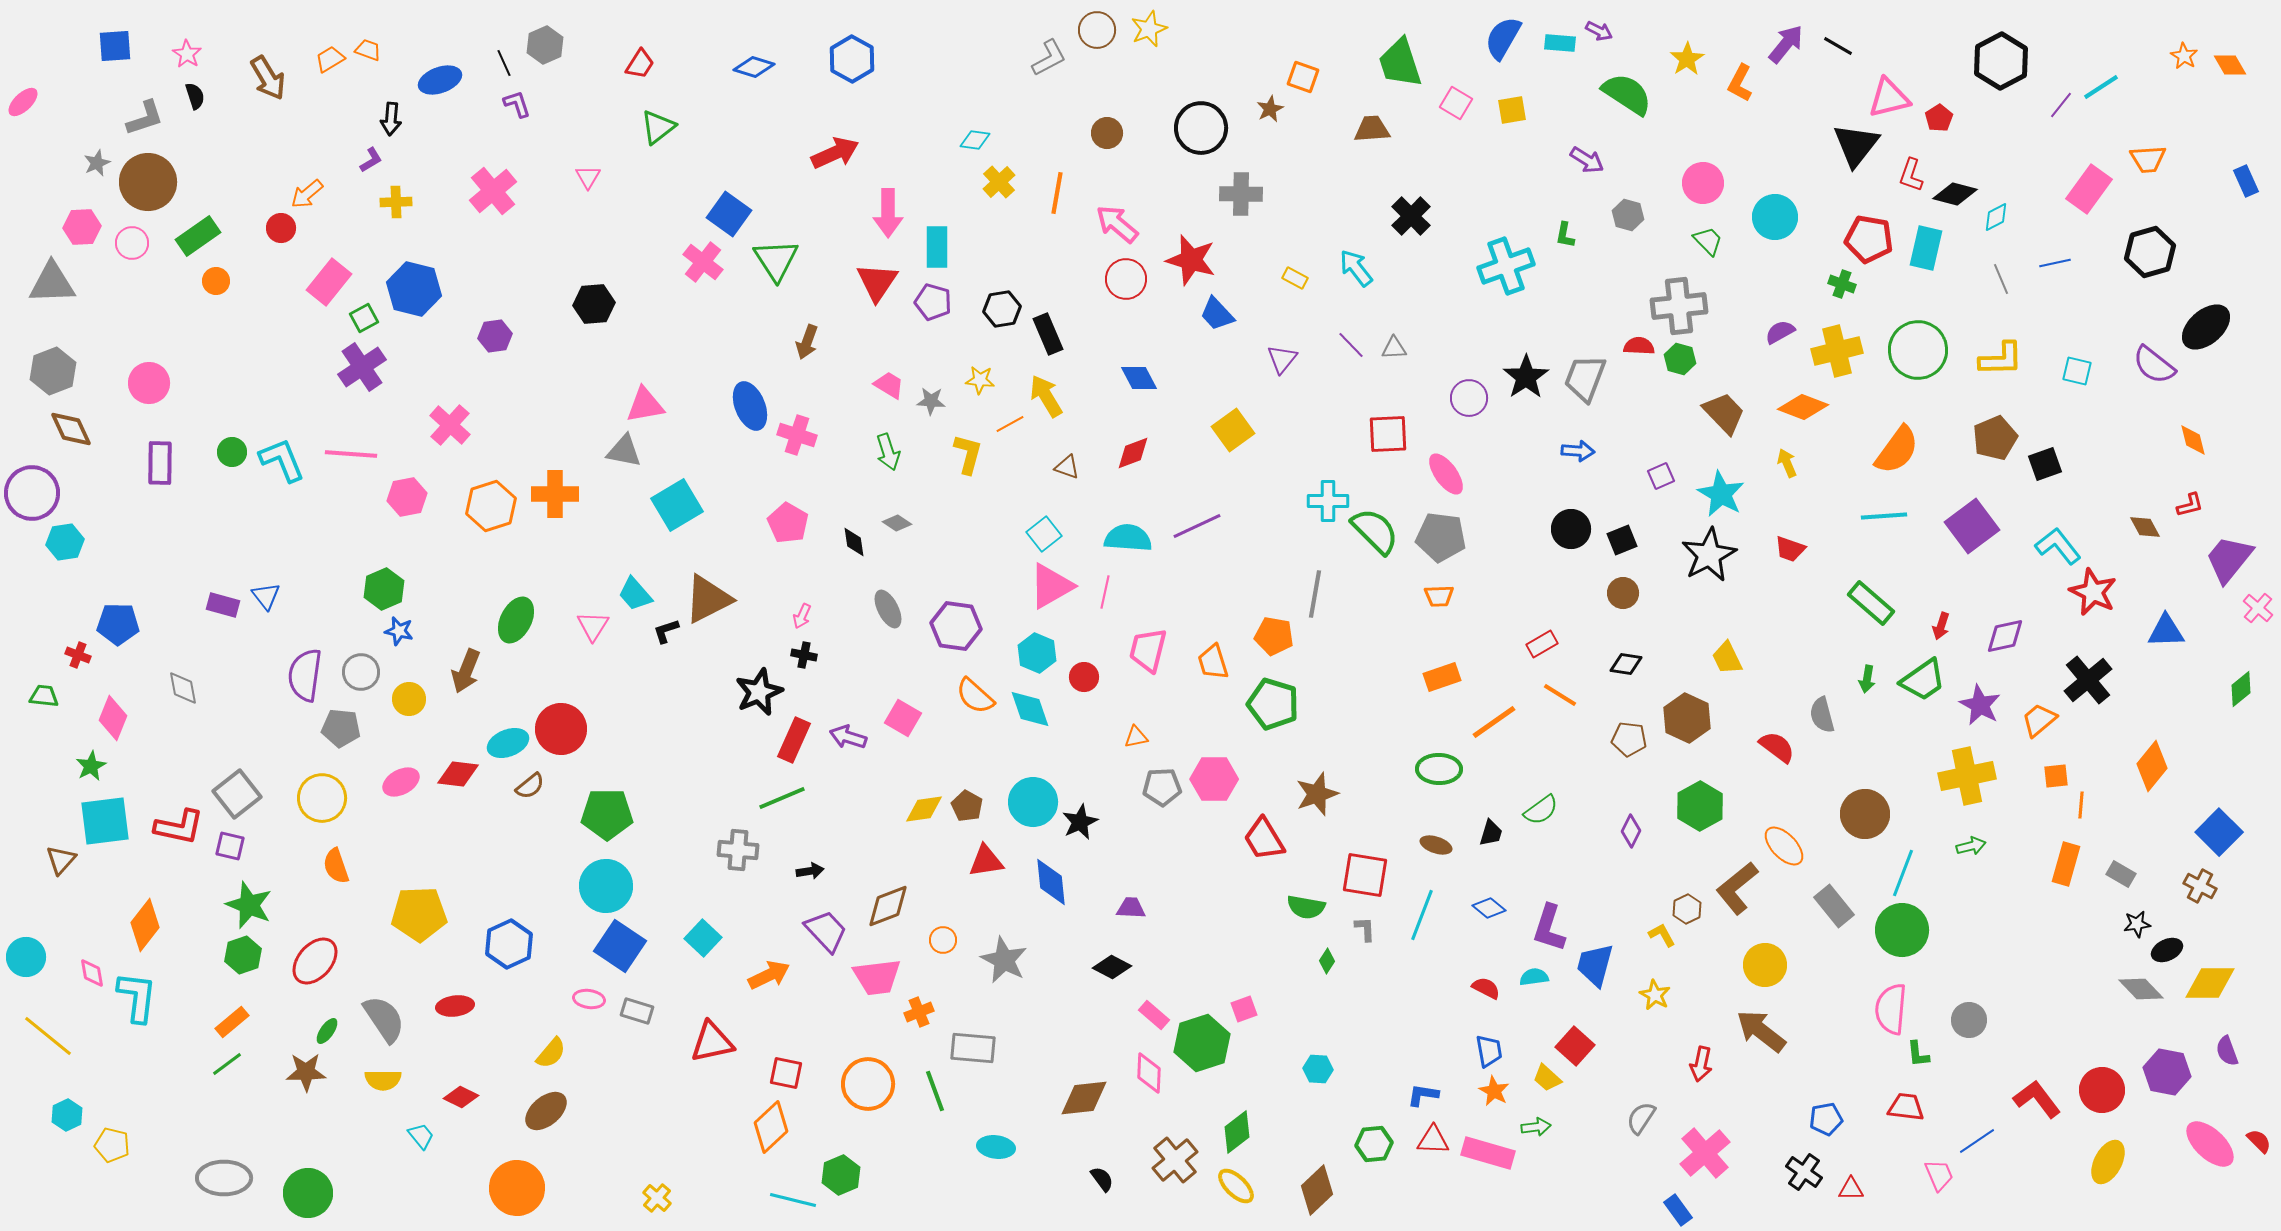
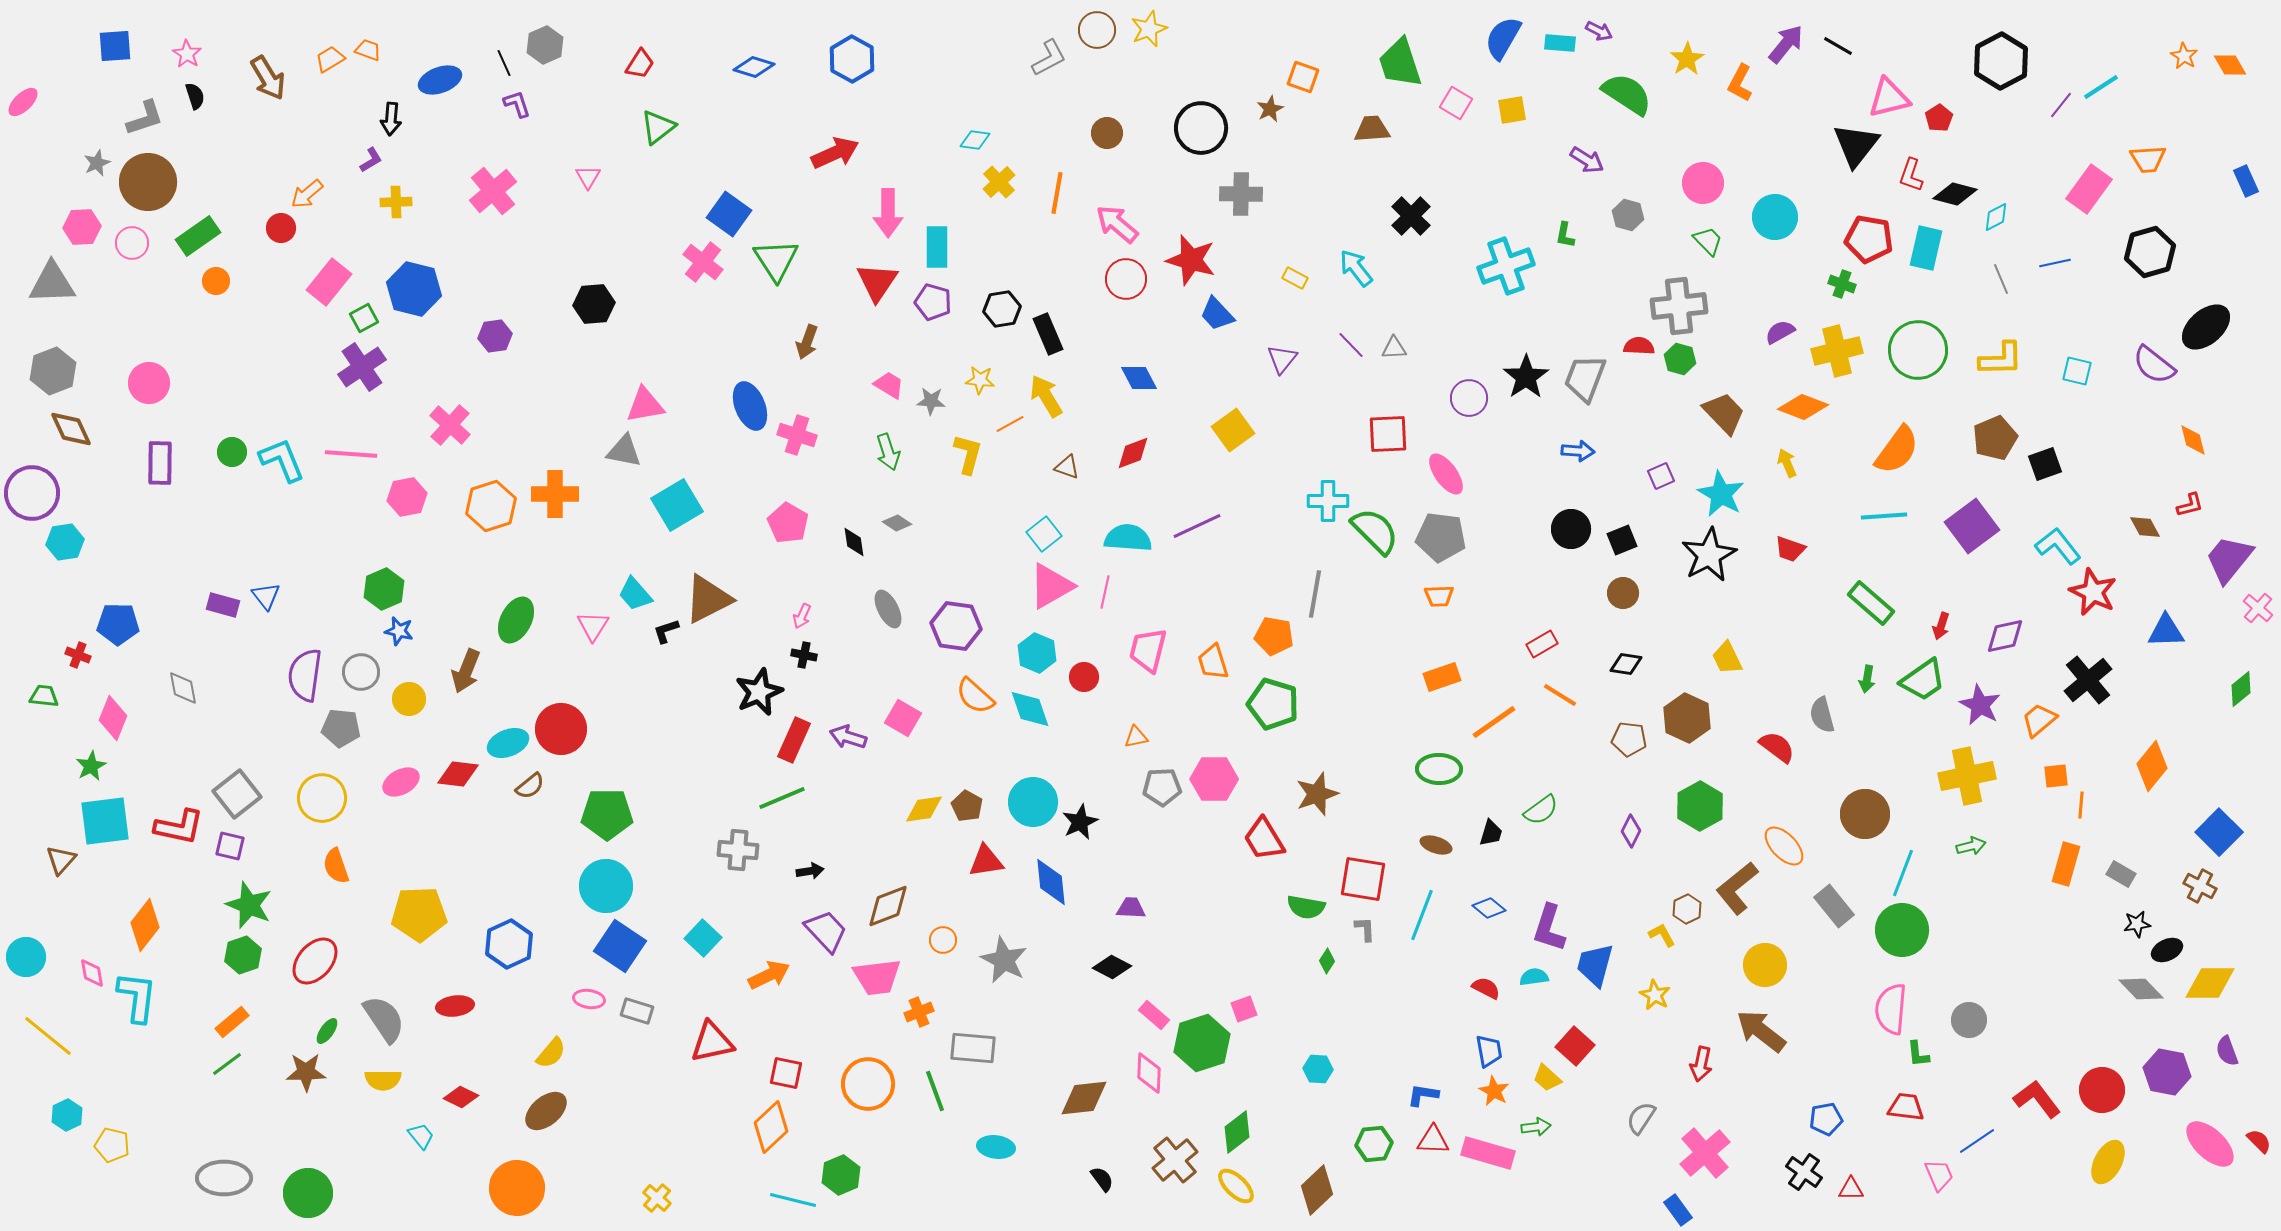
red square at (1365, 875): moved 2 px left, 4 px down
